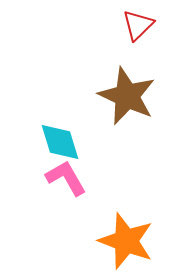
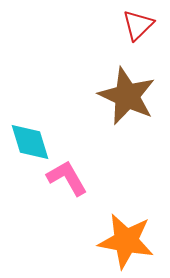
cyan diamond: moved 30 px left
pink L-shape: moved 1 px right
orange star: rotated 10 degrees counterclockwise
